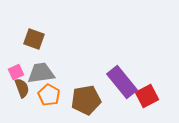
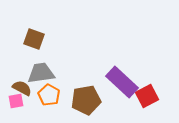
pink square: moved 29 px down; rotated 14 degrees clockwise
purple rectangle: rotated 8 degrees counterclockwise
brown semicircle: rotated 42 degrees counterclockwise
